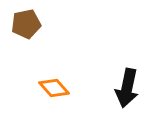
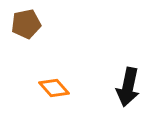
black arrow: moved 1 px right, 1 px up
